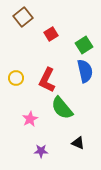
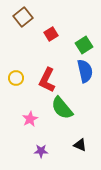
black triangle: moved 2 px right, 2 px down
